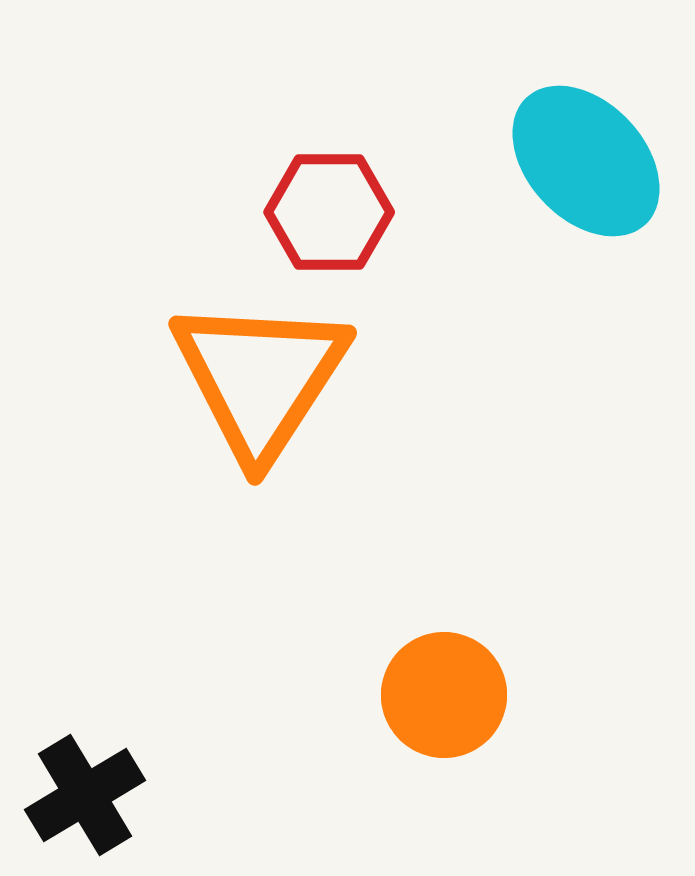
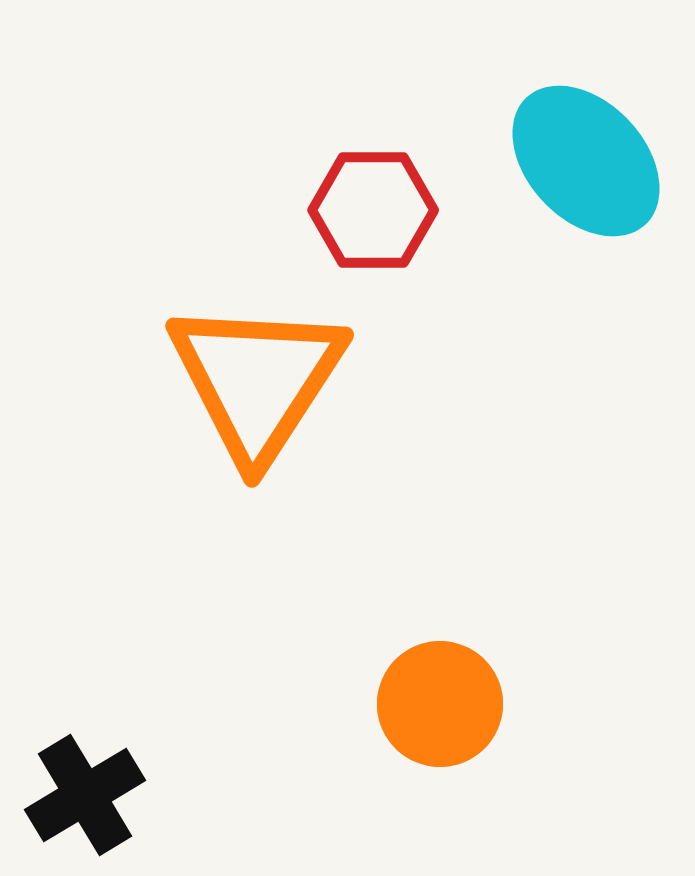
red hexagon: moved 44 px right, 2 px up
orange triangle: moved 3 px left, 2 px down
orange circle: moved 4 px left, 9 px down
